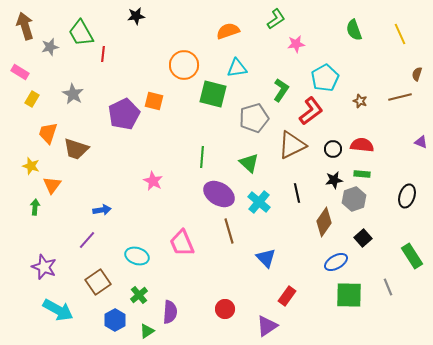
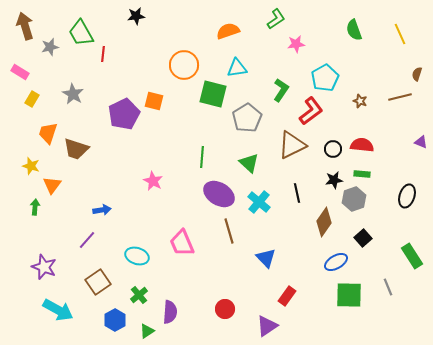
gray pentagon at (254, 118): moved 7 px left; rotated 16 degrees counterclockwise
